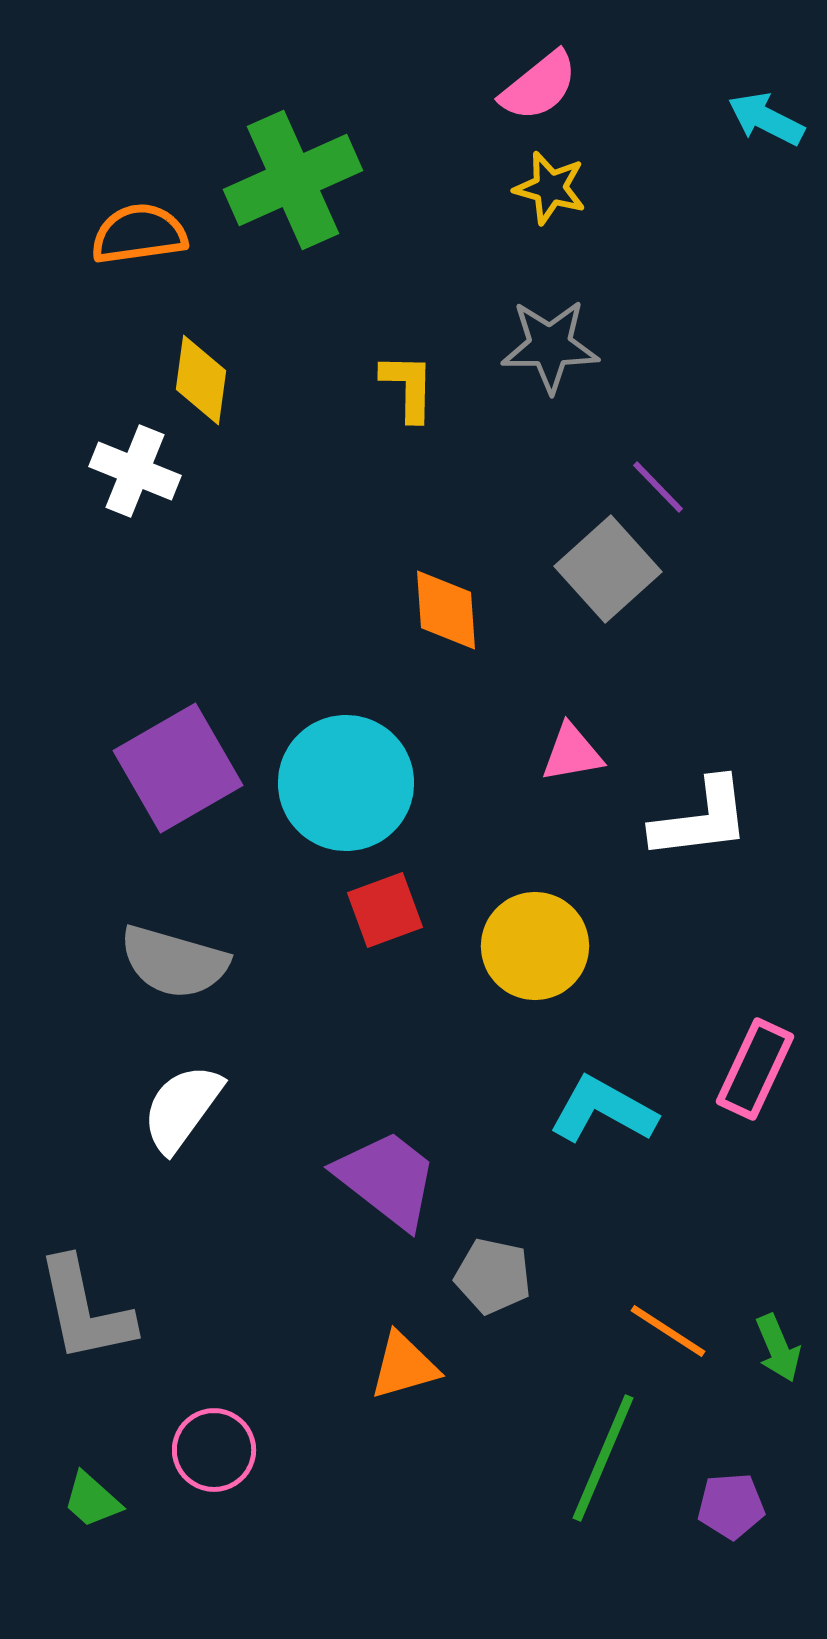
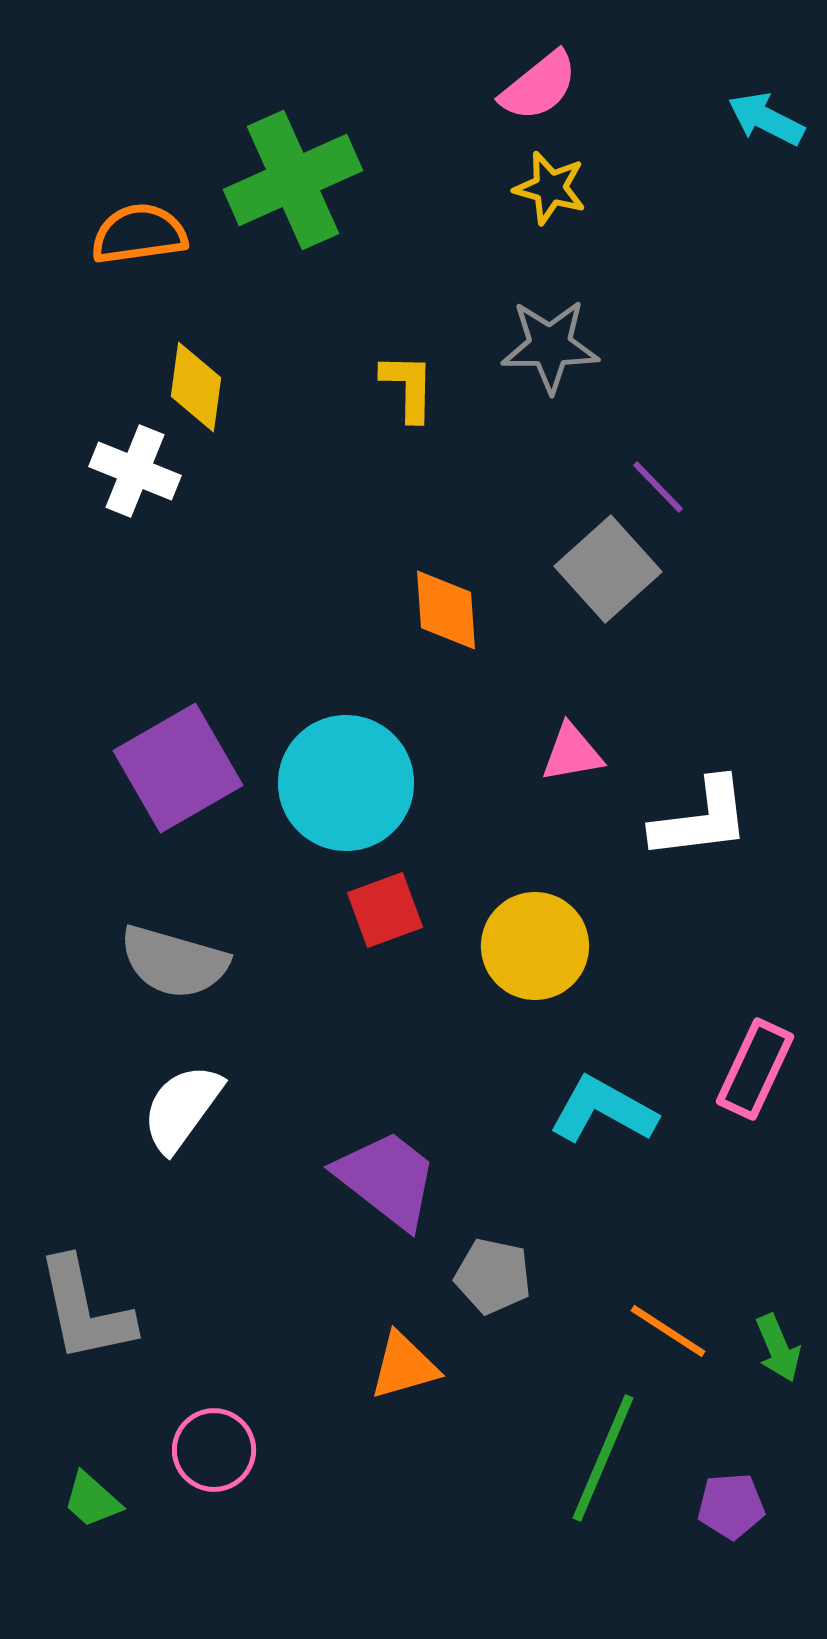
yellow diamond: moved 5 px left, 7 px down
